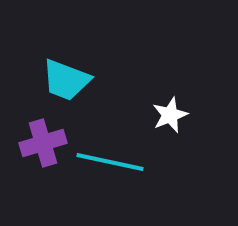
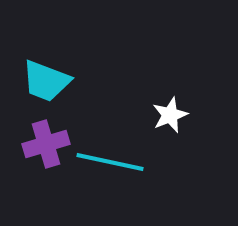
cyan trapezoid: moved 20 px left, 1 px down
purple cross: moved 3 px right, 1 px down
